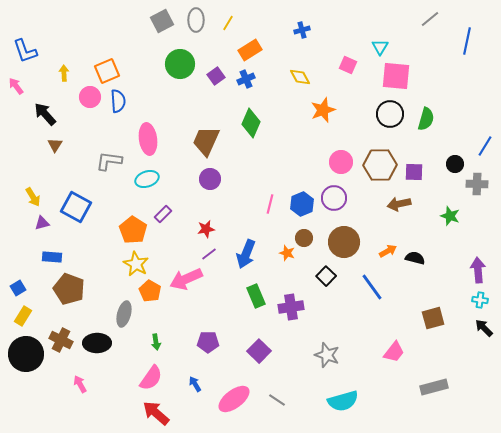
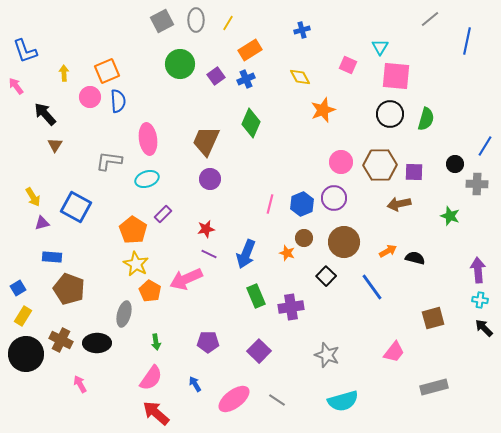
purple line at (209, 254): rotated 63 degrees clockwise
